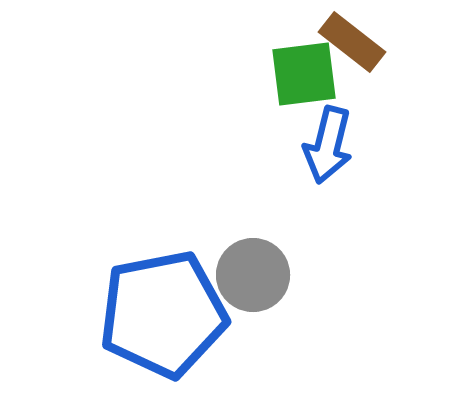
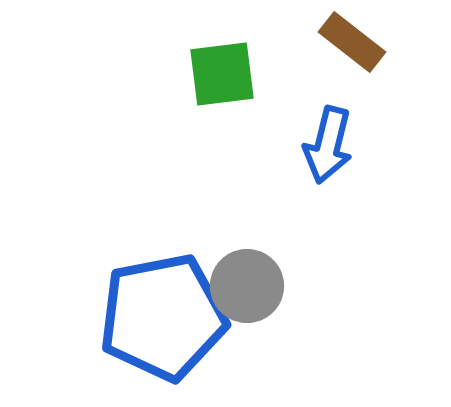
green square: moved 82 px left
gray circle: moved 6 px left, 11 px down
blue pentagon: moved 3 px down
